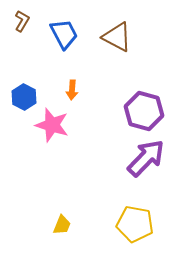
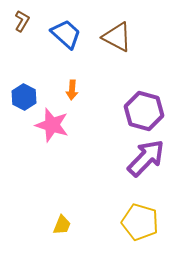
blue trapezoid: moved 2 px right; rotated 20 degrees counterclockwise
yellow pentagon: moved 5 px right, 2 px up; rotated 6 degrees clockwise
